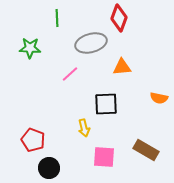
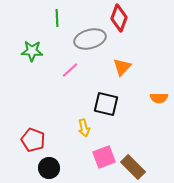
gray ellipse: moved 1 px left, 4 px up
green star: moved 2 px right, 3 px down
orange triangle: rotated 42 degrees counterclockwise
pink line: moved 4 px up
orange semicircle: rotated 12 degrees counterclockwise
black square: rotated 15 degrees clockwise
brown rectangle: moved 13 px left, 17 px down; rotated 15 degrees clockwise
pink square: rotated 25 degrees counterclockwise
